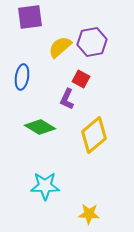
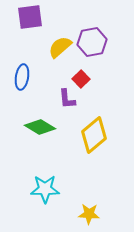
red square: rotated 18 degrees clockwise
purple L-shape: rotated 30 degrees counterclockwise
cyan star: moved 3 px down
